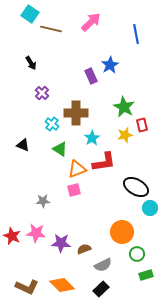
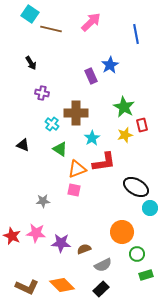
purple cross: rotated 32 degrees counterclockwise
pink square: rotated 24 degrees clockwise
